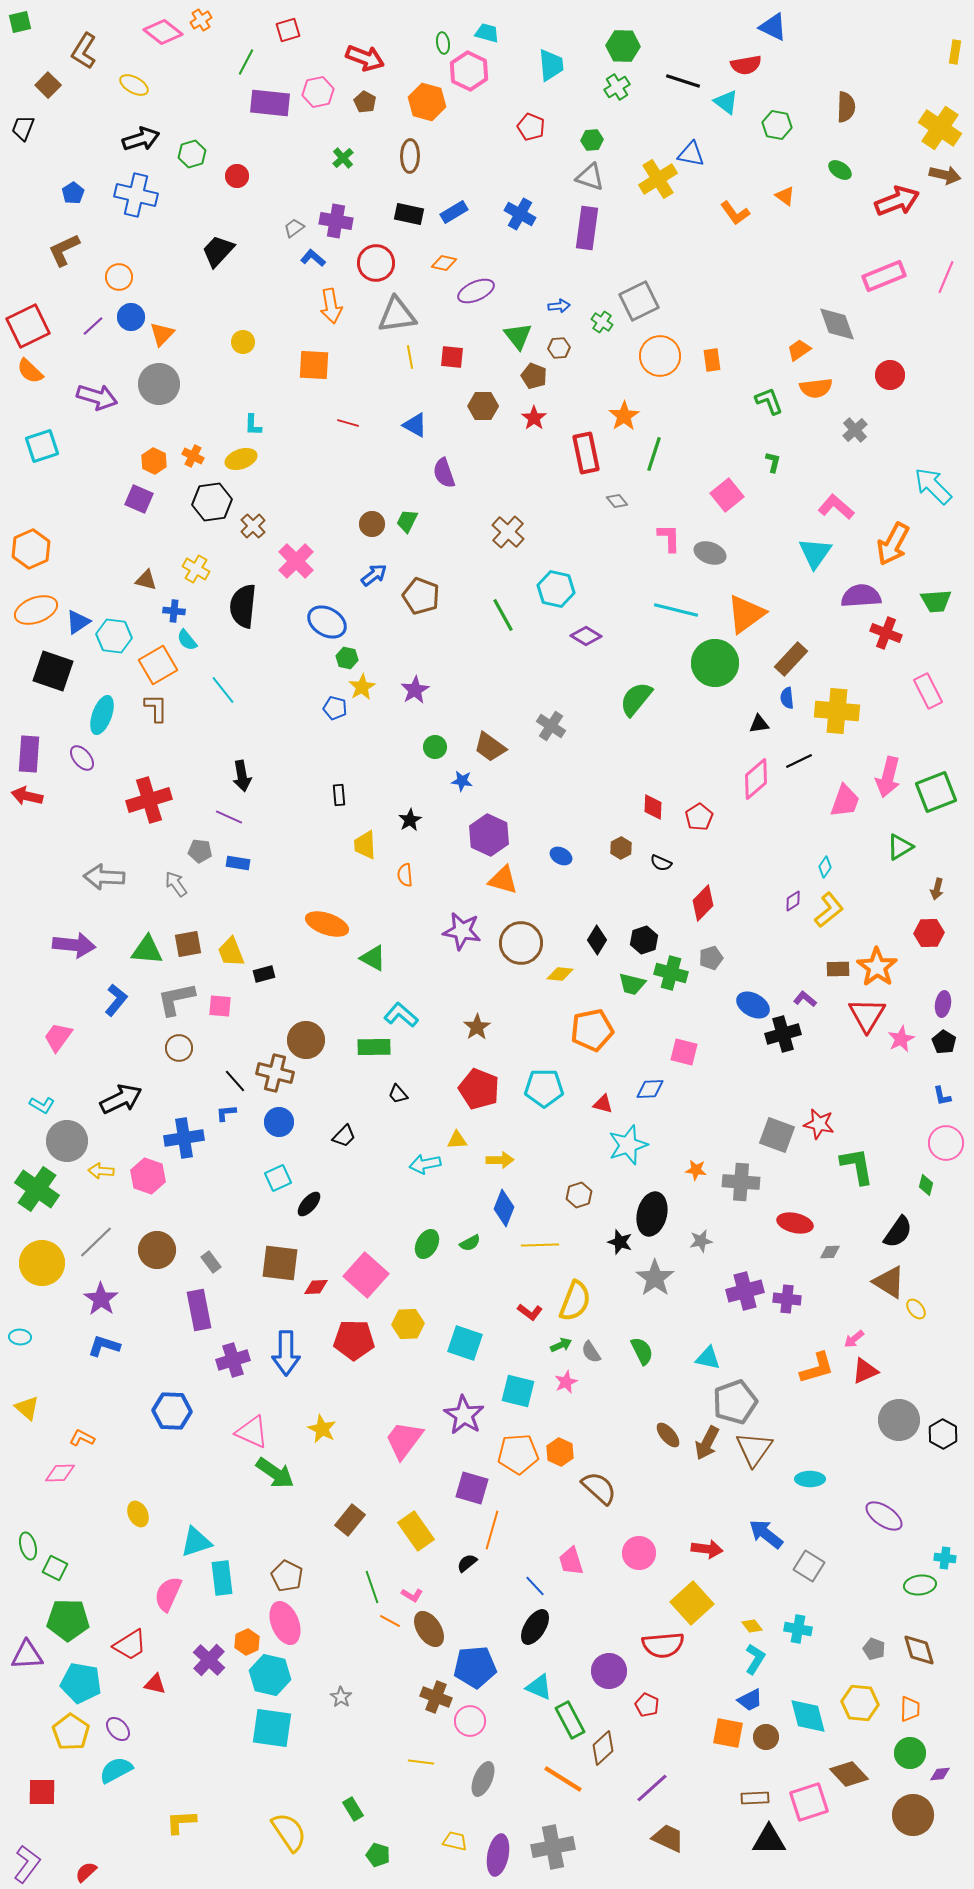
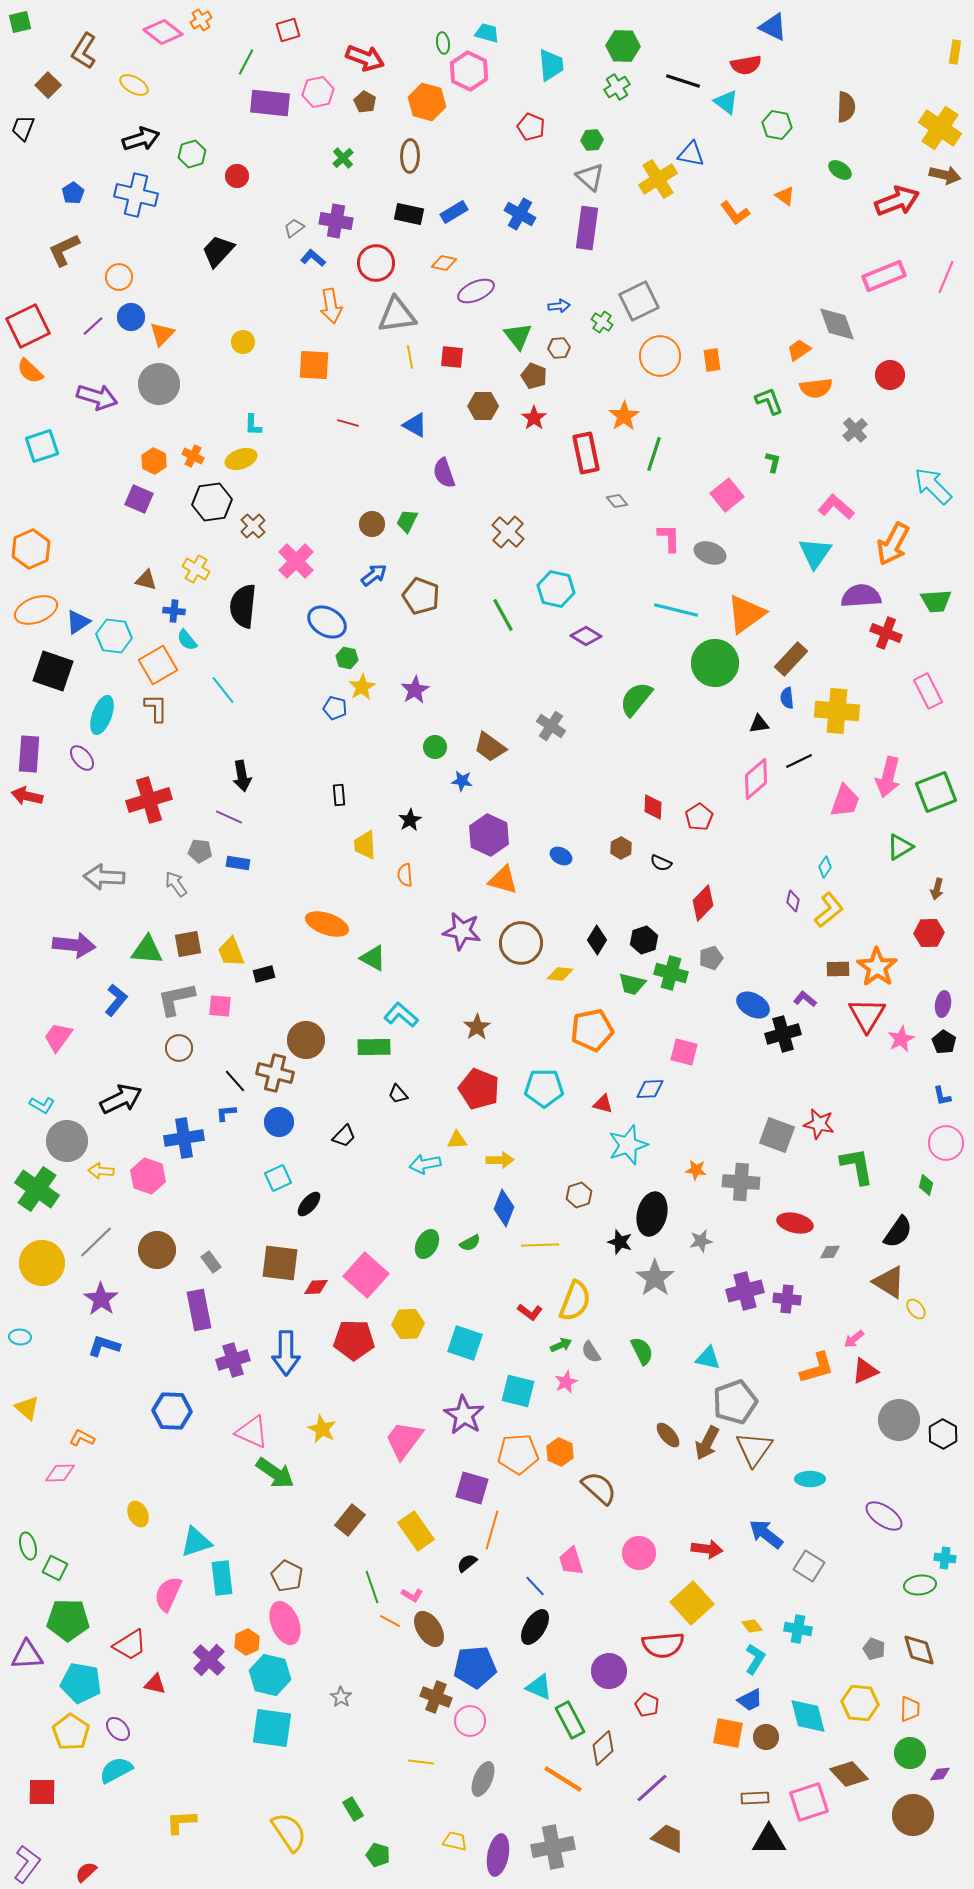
gray triangle at (590, 177): rotated 24 degrees clockwise
purple diamond at (793, 901): rotated 45 degrees counterclockwise
